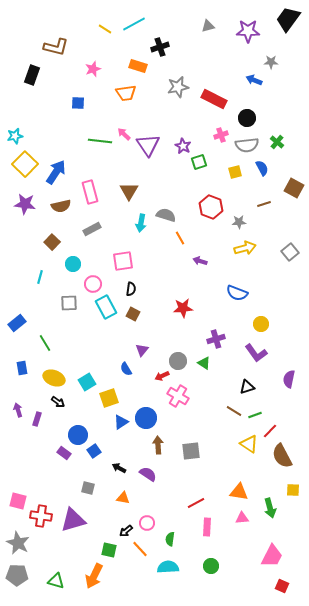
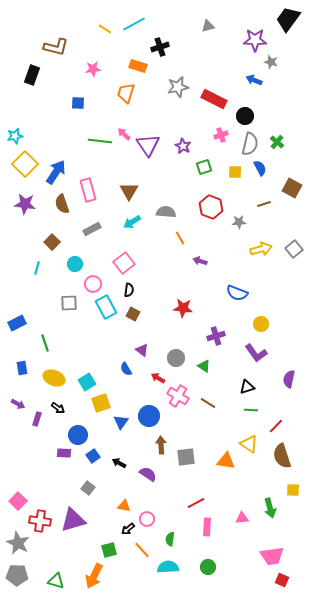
purple star at (248, 31): moved 7 px right, 9 px down
gray star at (271, 62): rotated 16 degrees clockwise
pink star at (93, 69): rotated 14 degrees clockwise
orange trapezoid at (126, 93): rotated 115 degrees clockwise
black circle at (247, 118): moved 2 px left, 2 px up
gray semicircle at (247, 145): moved 3 px right, 1 px up; rotated 70 degrees counterclockwise
green square at (199, 162): moved 5 px right, 5 px down
blue semicircle at (262, 168): moved 2 px left
yellow square at (235, 172): rotated 16 degrees clockwise
brown square at (294, 188): moved 2 px left
pink rectangle at (90, 192): moved 2 px left, 2 px up
brown semicircle at (61, 206): moved 1 px right, 2 px up; rotated 84 degrees clockwise
gray semicircle at (166, 215): moved 3 px up; rotated 12 degrees counterclockwise
cyan arrow at (141, 223): moved 9 px left, 1 px up; rotated 48 degrees clockwise
yellow arrow at (245, 248): moved 16 px right, 1 px down
gray square at (290, 252): moved 4 px right, 3 px up
pink square at (123, 261): moved 1 px right, 2 px down; rotated 30 degrees counterclockwise
cyan circle at (73, 264): moved 2 px right
cyan line at (40, 277): moved 3 px left, 9 px up
black semicircle at (131, 289): moved 2 px left, 1 px down
red star at (183, 308): rotated 12 degrees clockwise
blue rectangle at (17, 323): rotated 12 degrees clockwise
purple cross at (216, 339): moved 3 px up
green line at (45, 343): rotated 12 degrees clockwise
purple triangle at (142, 350): rotated 32 degrees counterclockwise
gray circle at (178, 361): moved 2 px left, 3 px up
green triangle at (204, 363): moved 3 px down
red arrow at (162, 376): moved 4 px left, 2 px down; rotated 56 degrees clockwise
yellow square at (109, 398): moved 8 px left, 5 px down
black arrow at (58, 402): moved 6 px down
purple arrow at (18, 410): moved 6 px up; rotated 136 degrees clockwise
brown line at (234, 411): moved 26 px left, 8 px up
green line at (255, 415): moved 4 px left, 5 px up; rotated 24 degrees clockwise
blue circle at (146, 418): moved 3 px right, 2 px up
blue triangle at (121, 422): rotated 21 degrees counterclockwise
red line at (270, 431): moved 6 px right, 5 px up
brown arrow at (158, 445): moved 3 px right
blue square at (94, 451): moved 1 px left, 5 px down
gray square at (191, 451): moved 5 px left, 6 px down
purple rectangle at (64, 453): rotated 32 degrees counterclockwise
brown semicircle at (282, 456): rotated 10 degrees clockwise
black arrow at (119, 468): moved 5 px up
gray square at (88, 488): rotated 24 degrees clockwise
orange triangle at (239, 492): moved 13 px left, 31 px up
orange triangle at (123, 498): moved 1 px right, 8 px down
pink square at (18, 501): rotated 30 degrees clockwise
red cross at (41, 516): moved 1 px left, 5 px down
pink circle at (147, 523): moved 4 px up
black arrow at (126, 531): moved 2 px right, 2 px up
orange line at (140, 549): moved 2 px right, 1 px down
green square at (109, 550): rotated 28 degrees counterclockwise
pink trapezoid at (272, 556): rotated 55 degrees clockwise
green circle at (211, 566): moved 3 px left, 1 px down
red square at (282, 586): moved 6 px up
